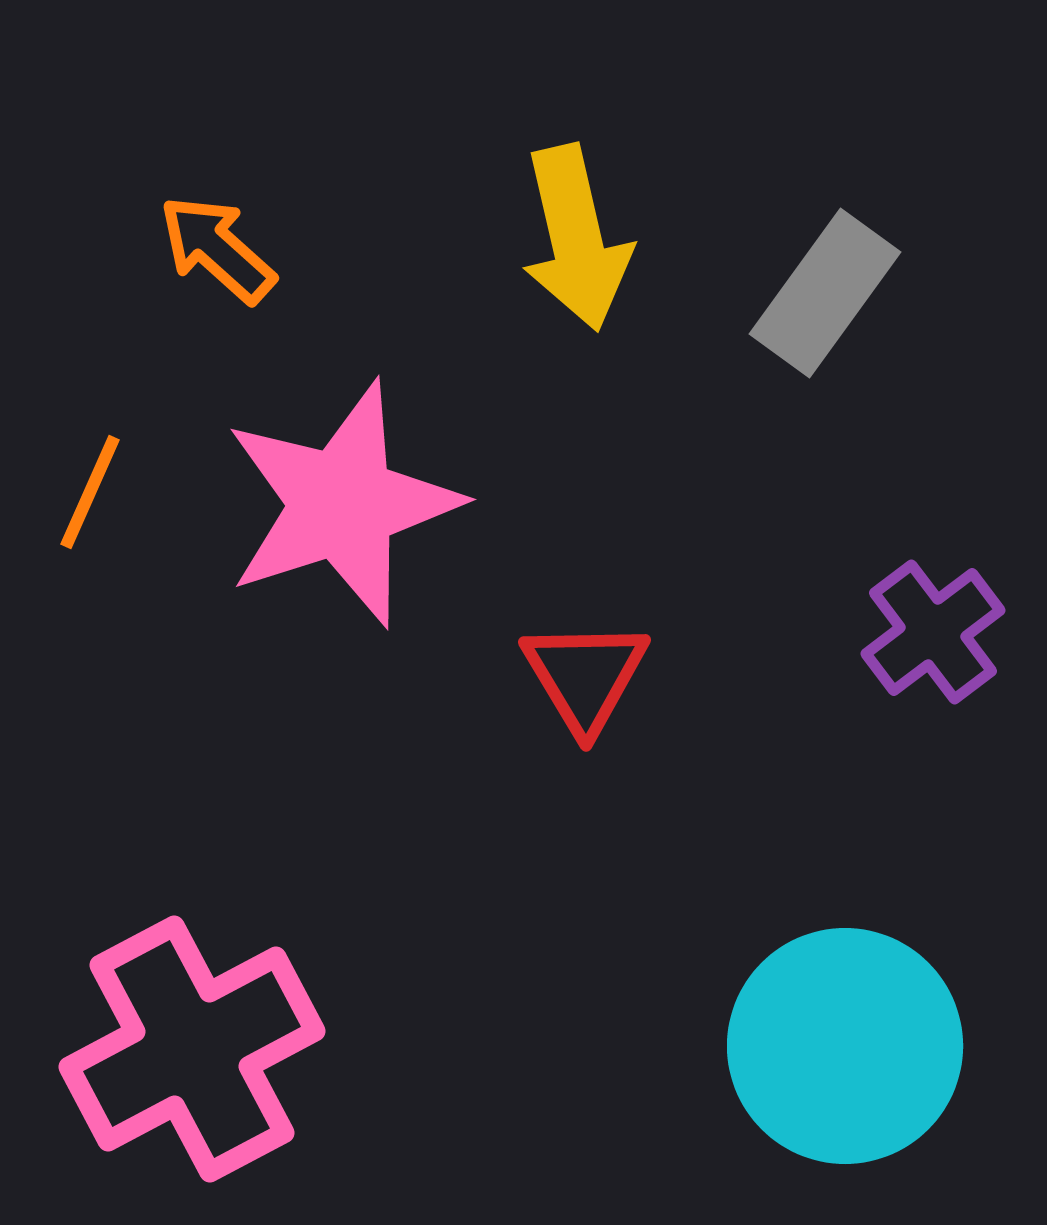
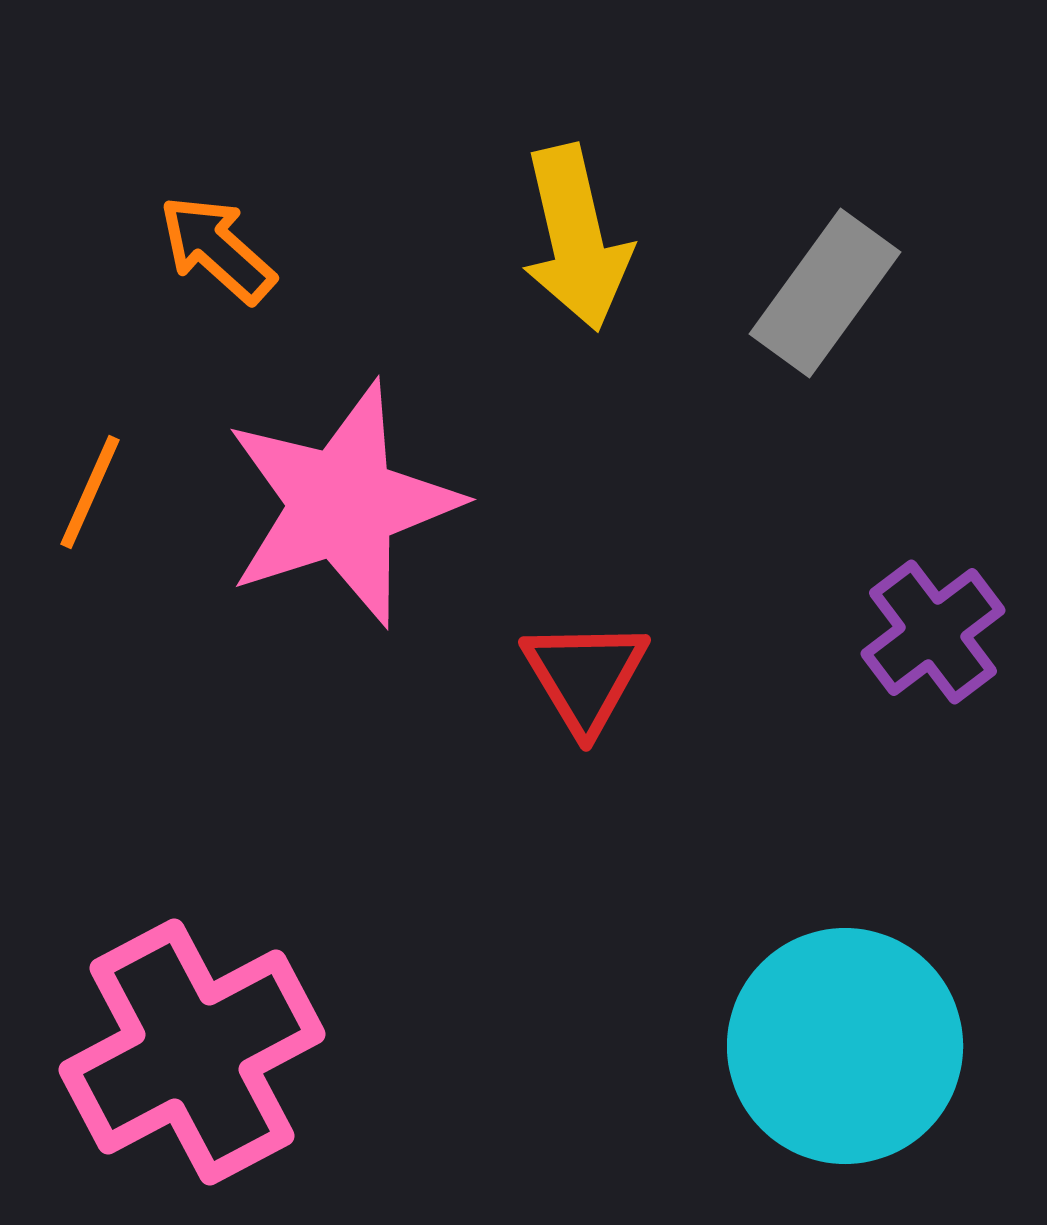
pink cross: moved 3 px down
